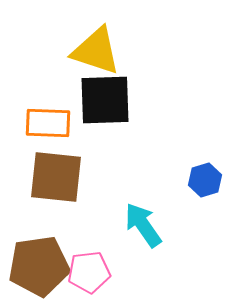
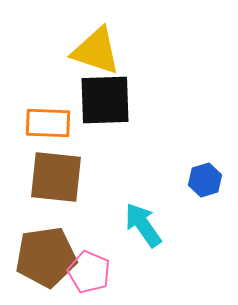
brown pentagon: moved 7 px right, 9 px up
pink pentagon: rotated 30 degrees clockwise
